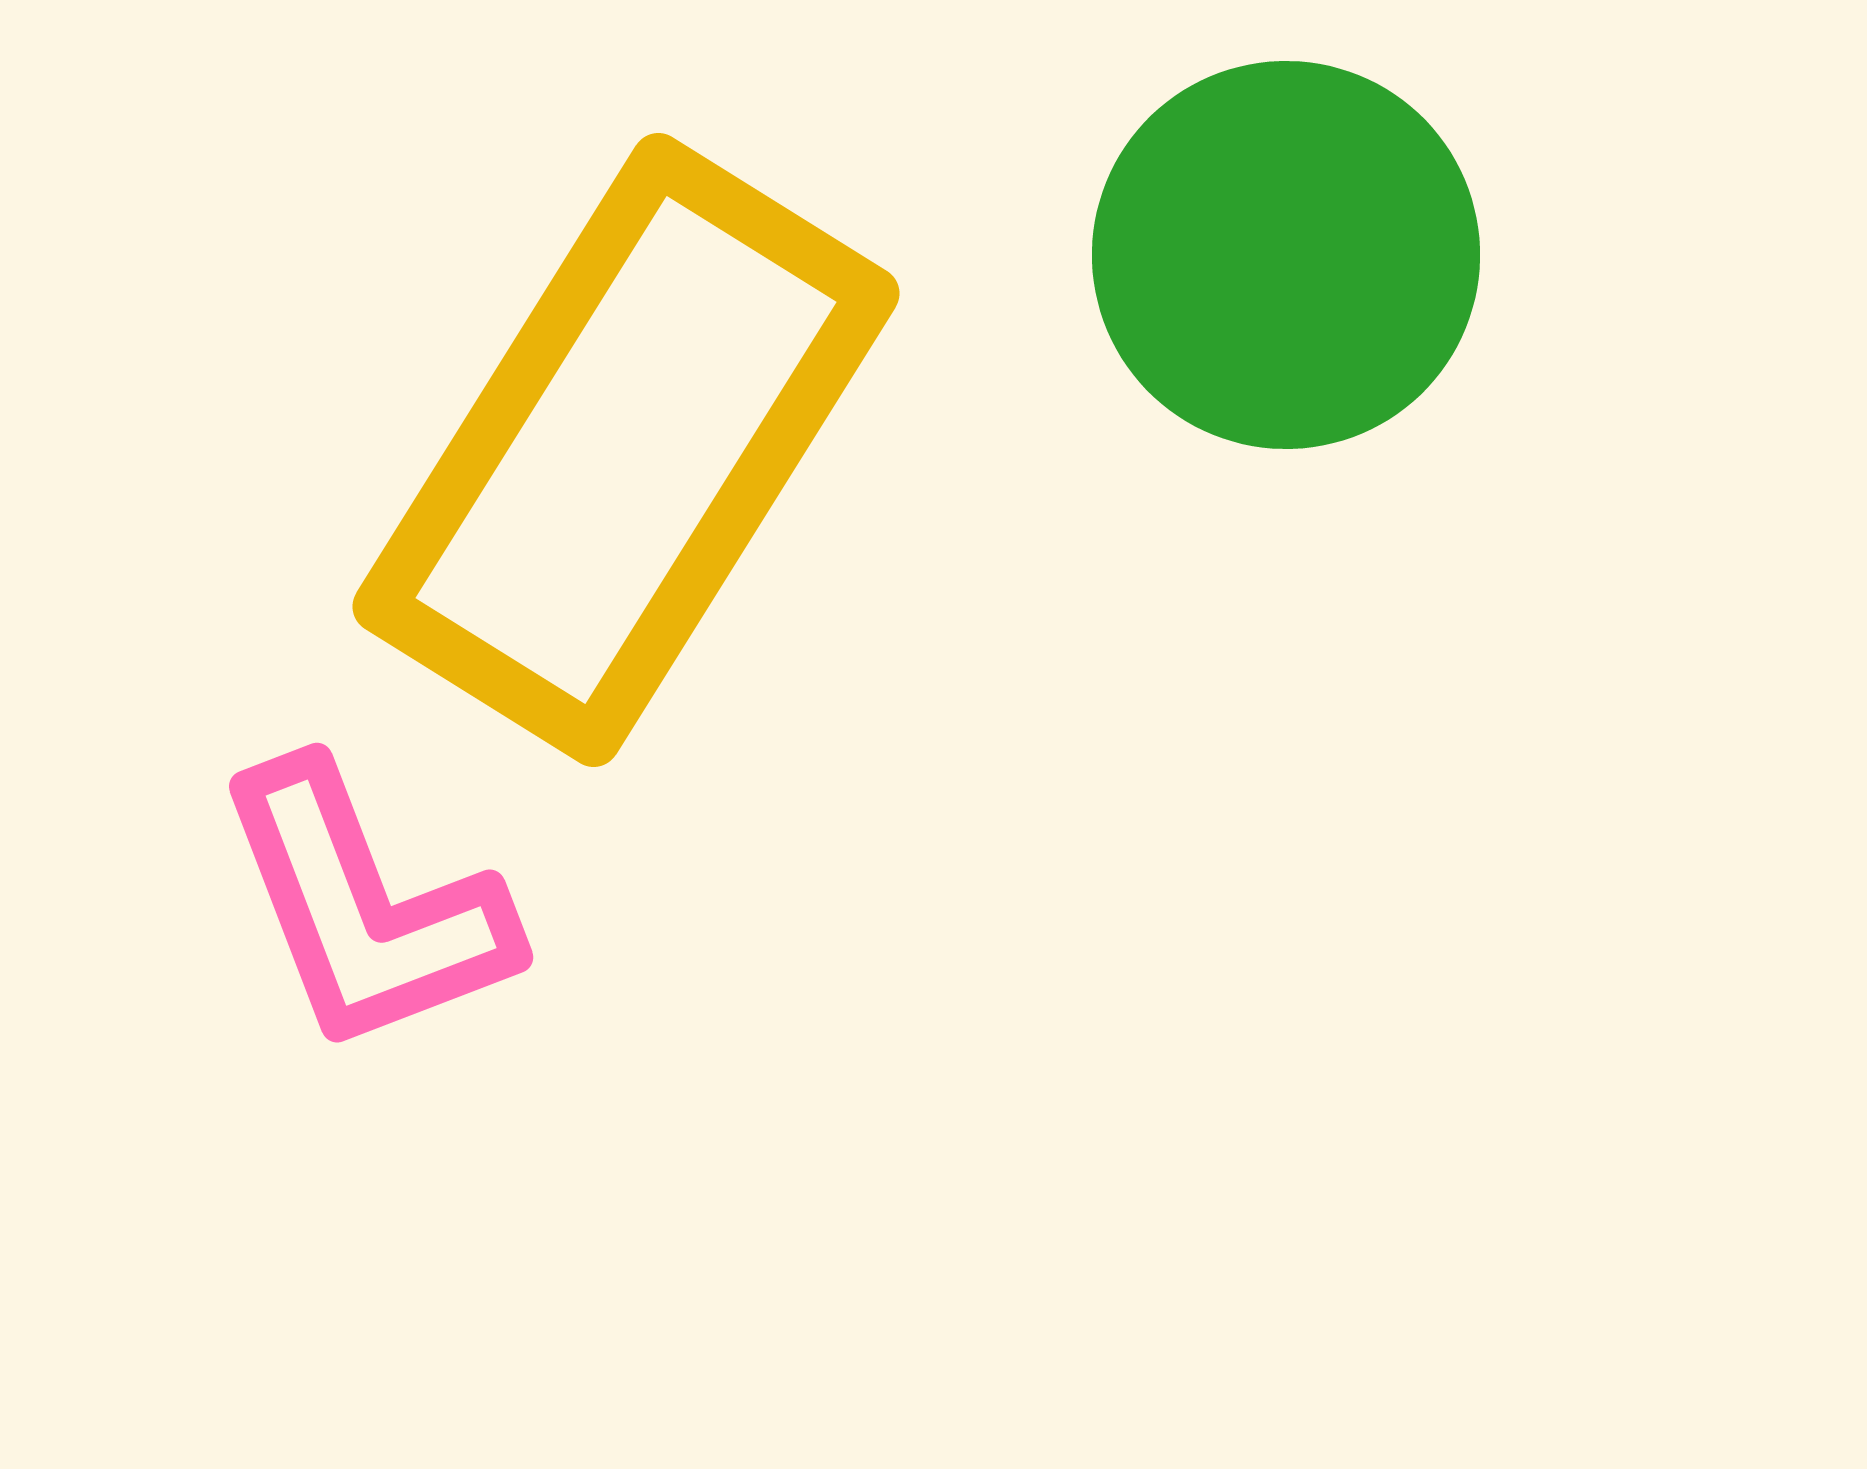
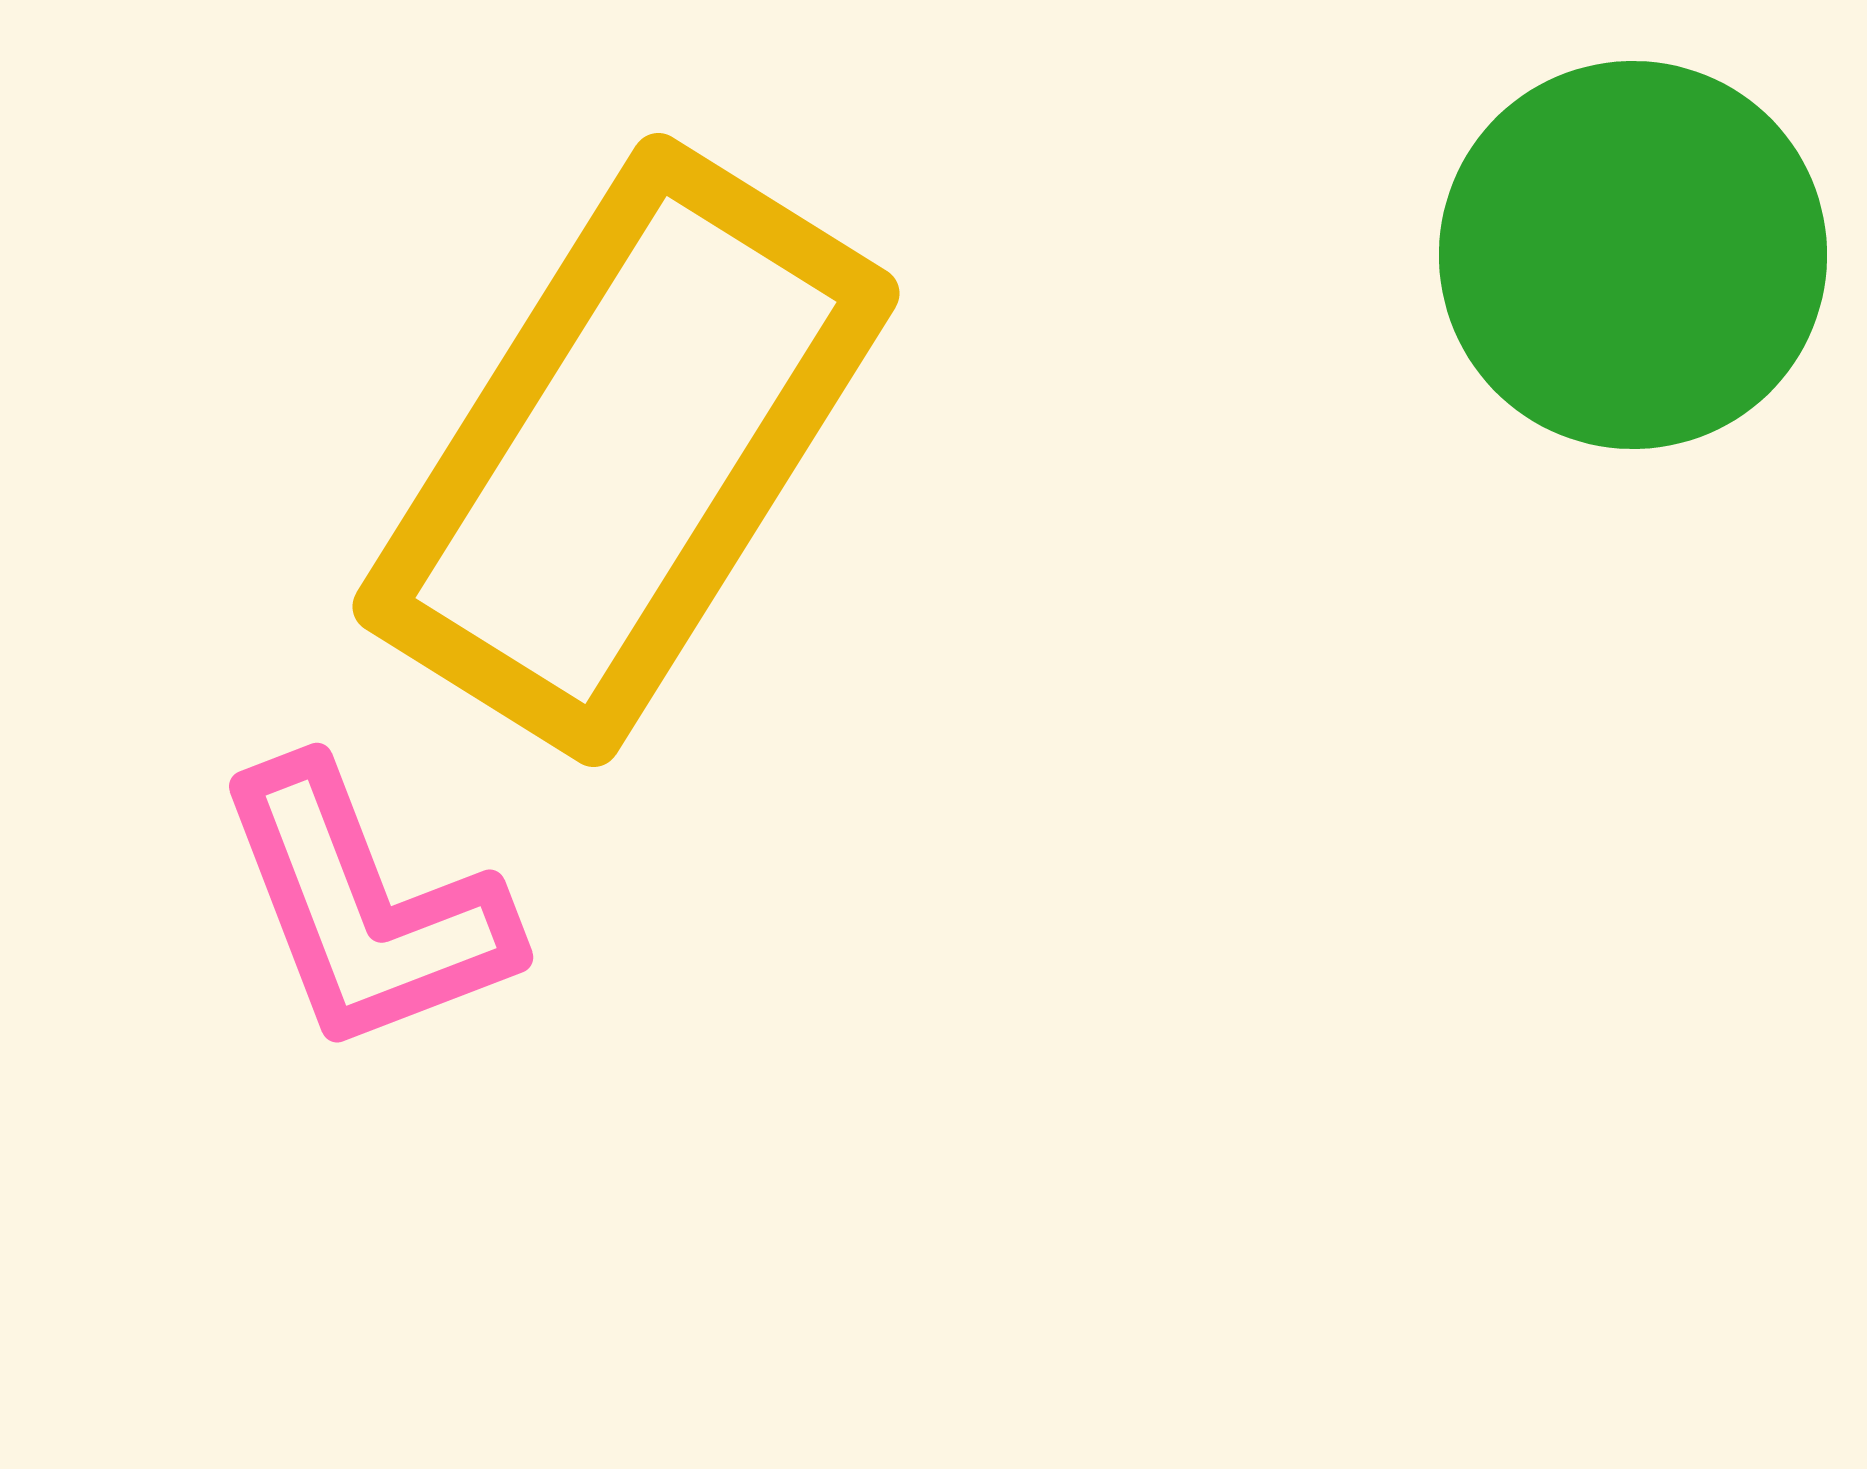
green circle: moved 347 px right
